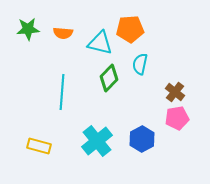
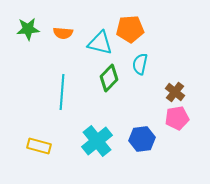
blue hexagon: rotated 20 degrees clockwise
